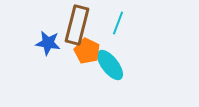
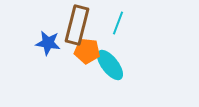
orange pentagon: rotated 20 degrees counterclockwise
